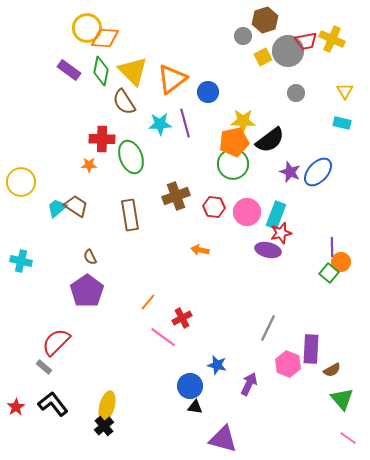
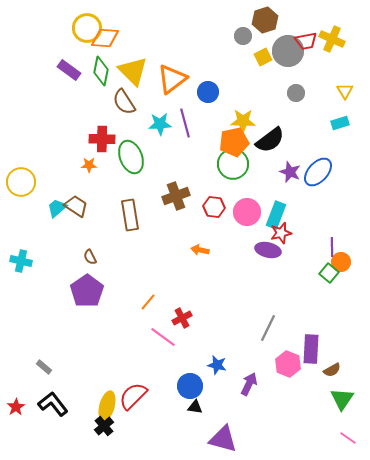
cyan rectangle at (342, 123): moved 2 px left; rotated 30 degrees counterclockwise
red semicircle at (56, 342): moved 77 px right, 54 px down
green triangle at (342, 399): rotated 15 degrees clockwise
